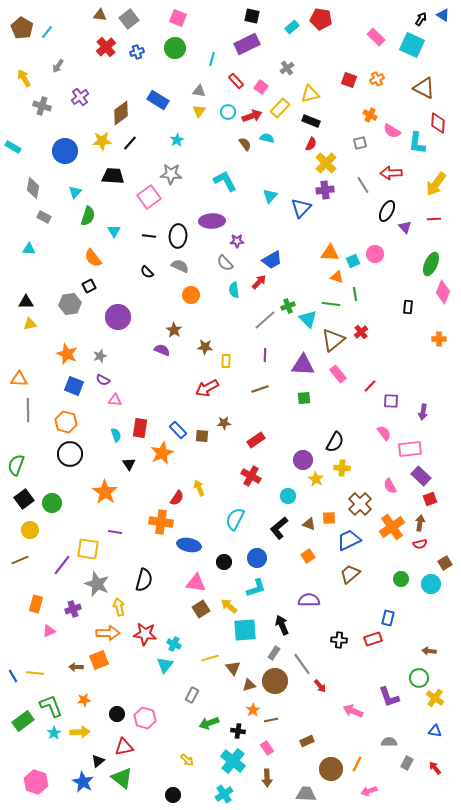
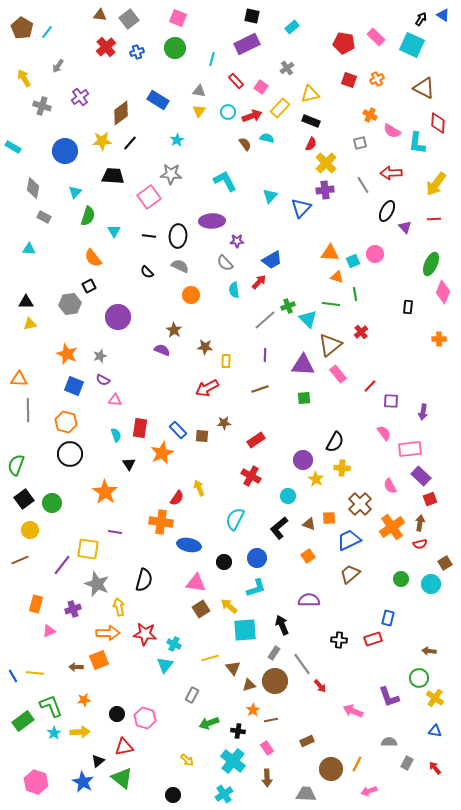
red pentagon at (321, 19): moved 23 px right, 24 px down
brown triangle at (333, 340): moved 3 px left, 5 px down
